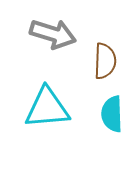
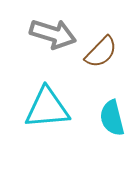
brown semicircle: moved 4 px left, 9 px up; rotated 42 degrees clockwise
cyan semicircle: moved 4 px down; rotated 12 degrees counterclockwise
